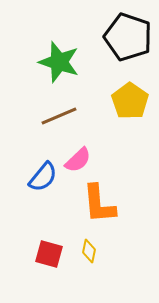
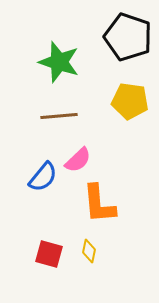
yellow pentagon: rotated 27 degrees counterclockwise
brown line: rotated 18 degrees clockwise
